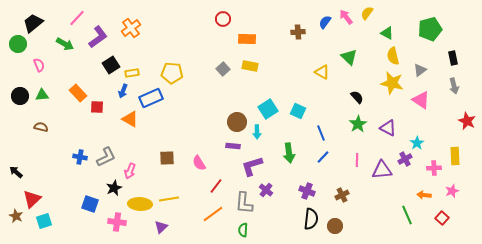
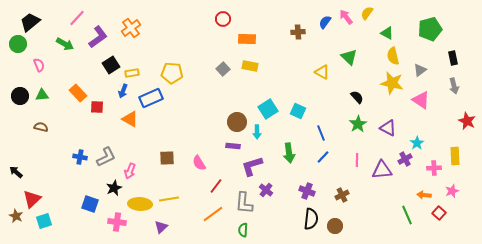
black trapezoid at (33, 23): moved 3 px left, 1 px up
red square at (442, 218): moved 3 px left, 5 px up
